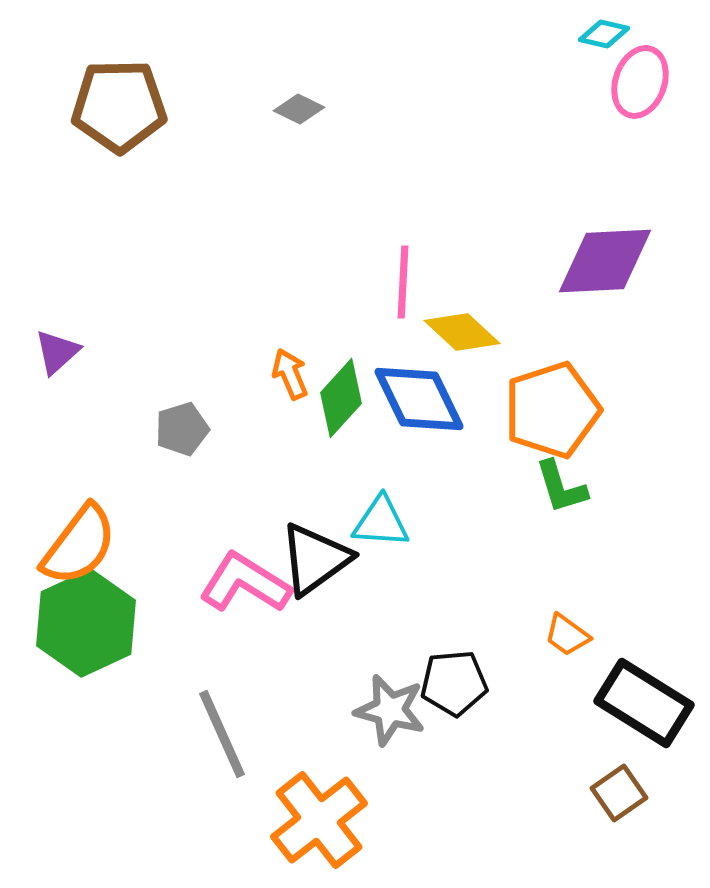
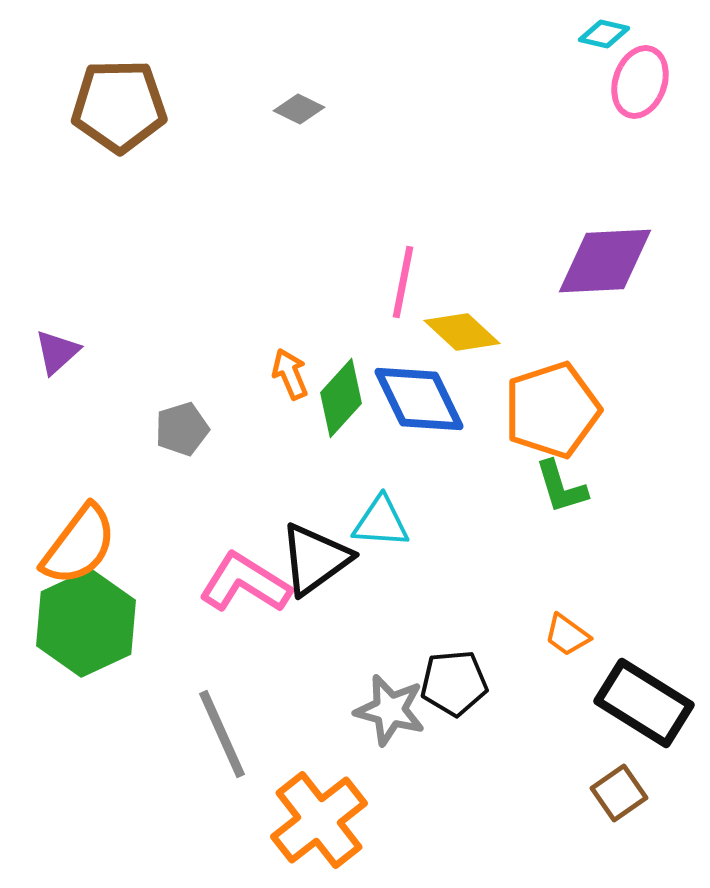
pink line: rotated 8 degrees clockwise
